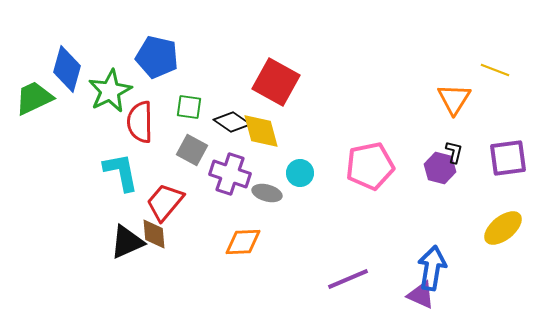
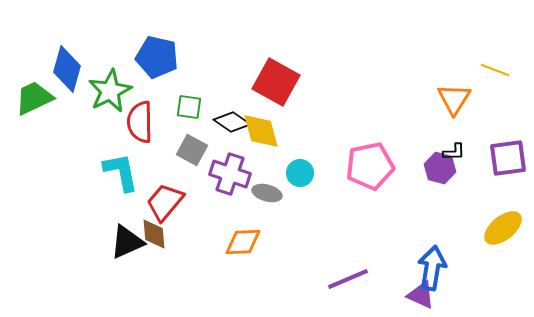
black L-shape: rotated 75 degrees clockwise
